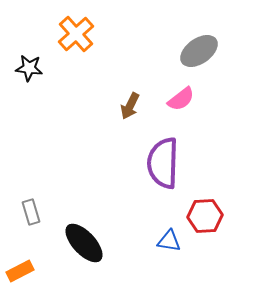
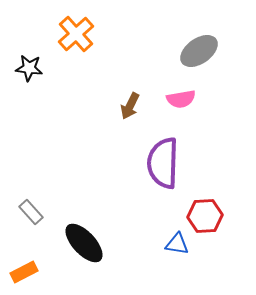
pink semicircle: rotated 28 degrees clockwise
gray rectangle: rotated 25 degrees counterclockwise
blue triangle: moved 8 px right, 3 px down
orange rectangle: moved 4 px right, 1 px down
